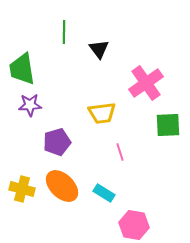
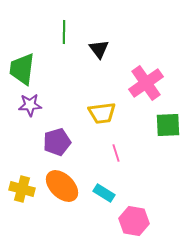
green trapezoid: rotated 16 degrees clockwise
pink line: moved 4 px left, 1 px down
pink hexagon: moved 4 px up
